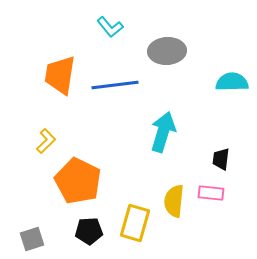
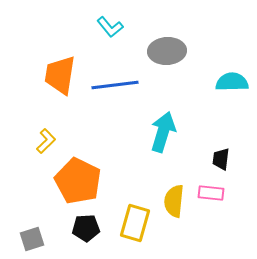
black pentagon: moved 3 px left, 3 px up
